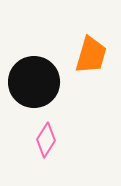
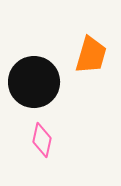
pink diamond: moved 4 px left; rotated 20 degrees counterclockwise
